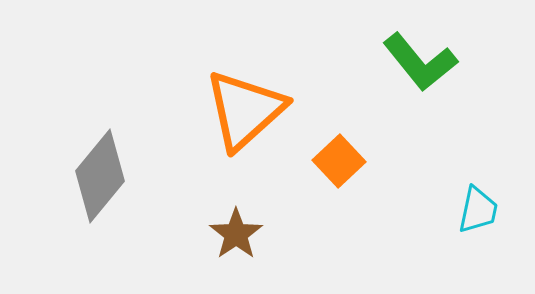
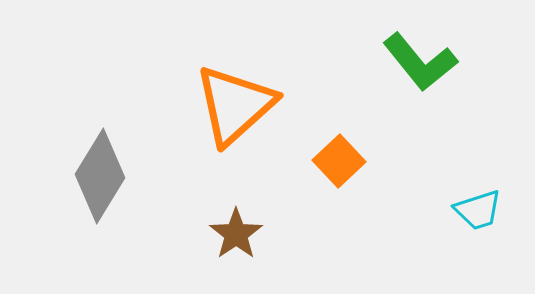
orange triangle: moved 10 px left, 5 px up
gray diamond: rotated 8 degrees counterclockwise
cyan trapezoid: rotated 60 degrees clockwise
